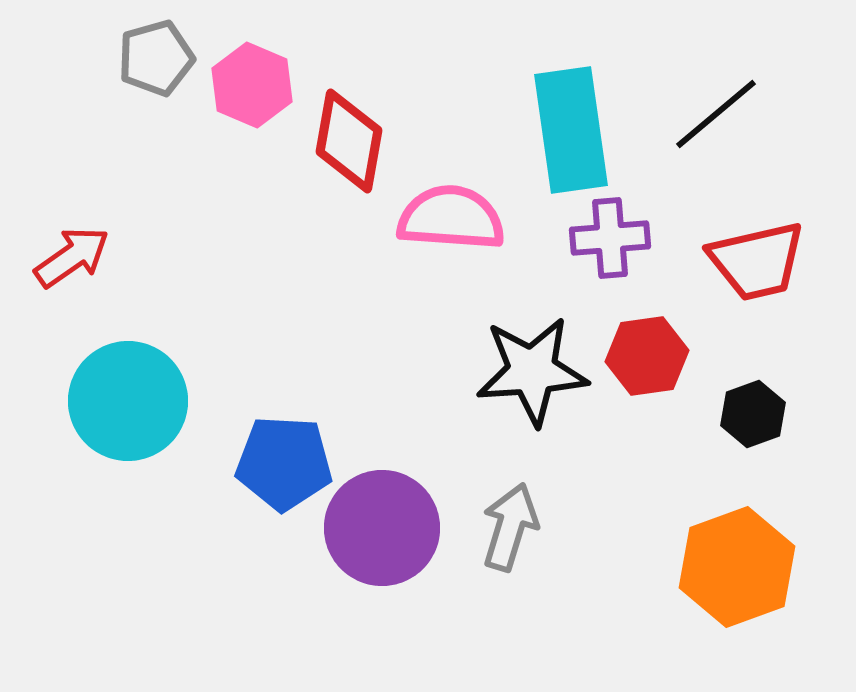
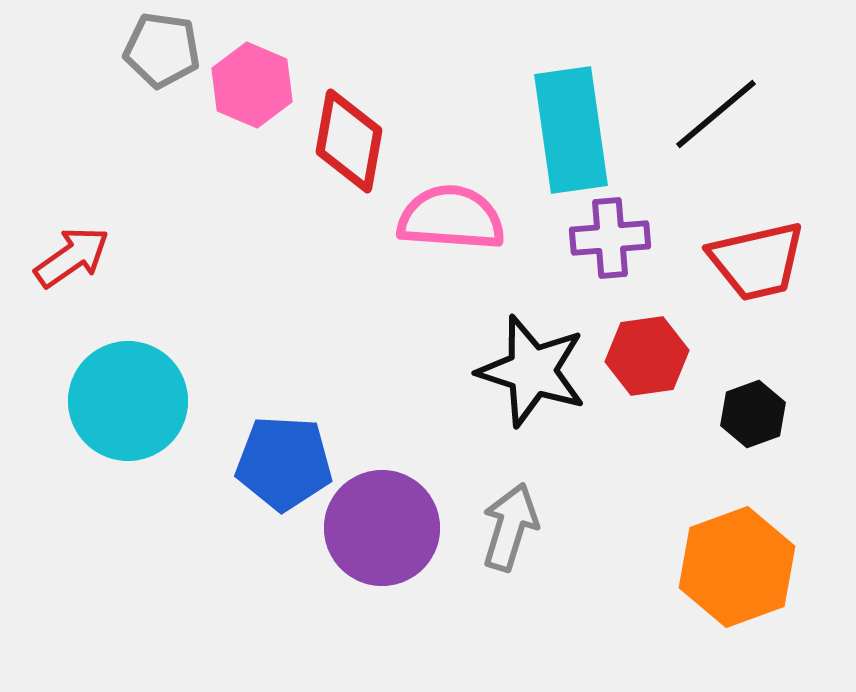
gray pentagon: moved 6 px right, 8 px up; rotated 24 degrees clockwise
black star: rotated 22 degrees clockwise
